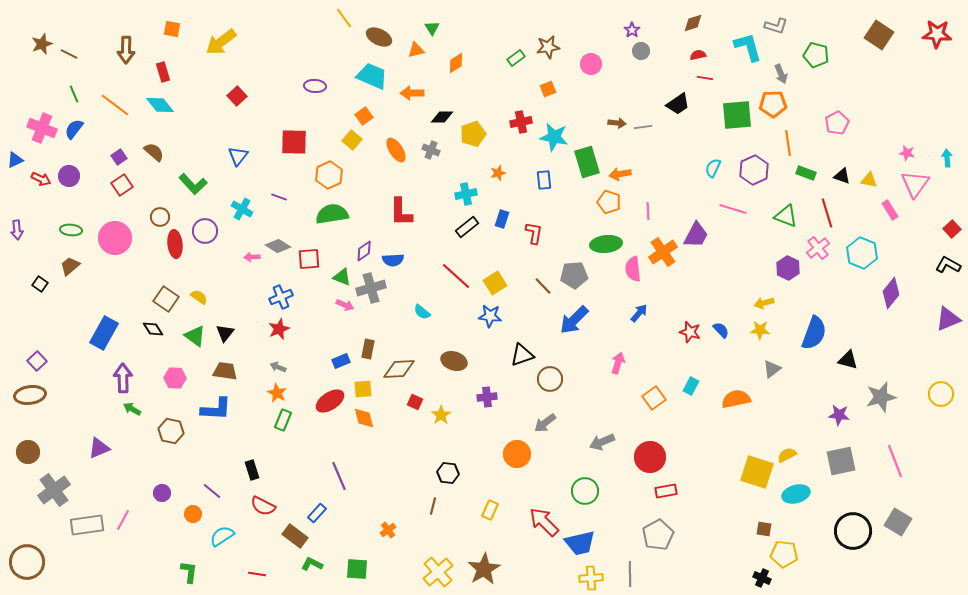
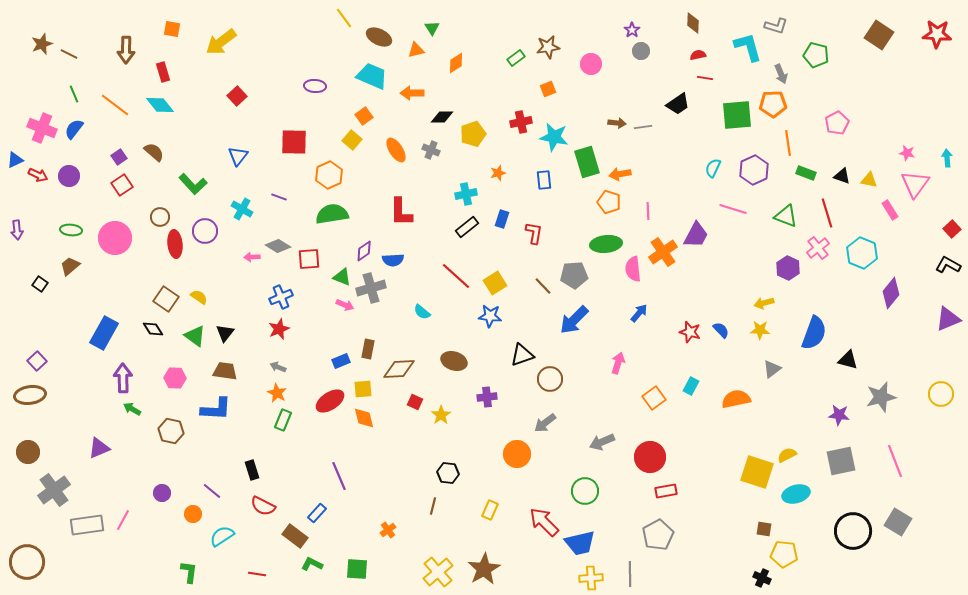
brown diamond at (693, 23): rotated 70 degrees counterclockwise
red arrow at (41, 179): moved 3 px left, 4 px up
